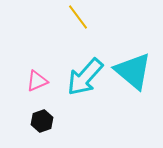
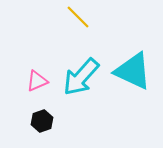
yellow line: rotated 8 degrees counterclockwise
cyan triangle: rotated 15 degrees counterclockwise
cyan arrow: moved 4 px left
